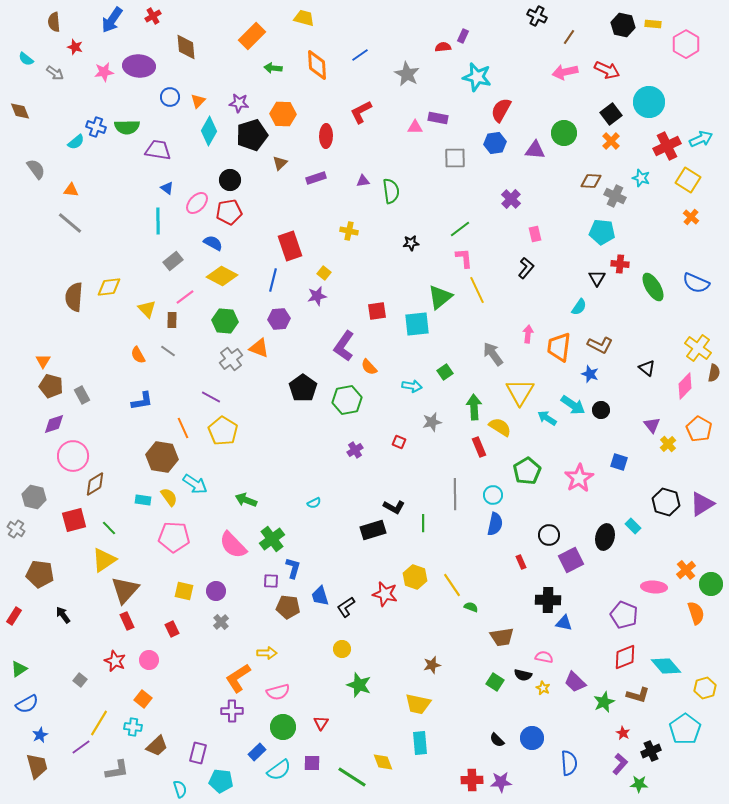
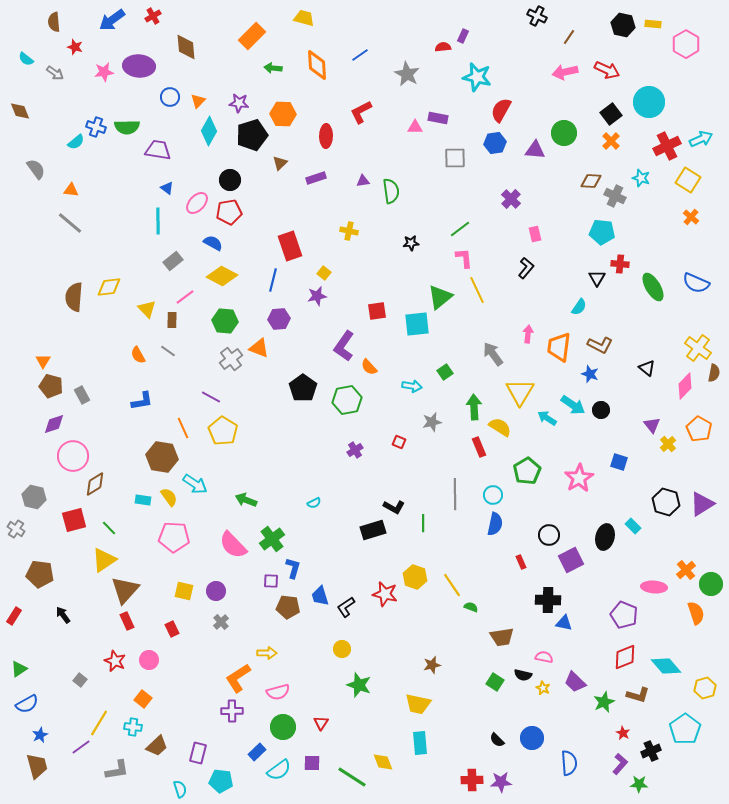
blue arrow at (112, 20): rotated 20 degrees clockwise
